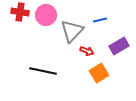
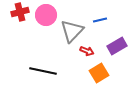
red cross: rotated 24 degrees counterclockwise
purple rectangle: moved 2 px left
